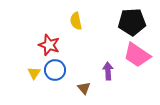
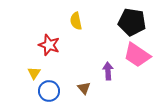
black pentagon: rotated 12 degrees clockwise
blue circle: moved 6 px left, 21 px down
